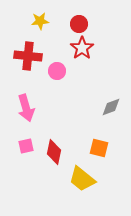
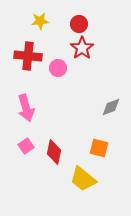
pink circle: moved 1 px right, 3 px up
pink square: rotated 21 degrees counterclockwise
yellow trapezoid: moved 1 px right
